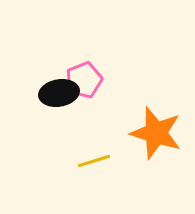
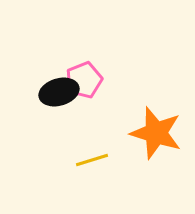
black ellipse: moved 1 px up; rotated 6 degrees counterclockwise
yellow line: moved 2 px left, 1 px up
